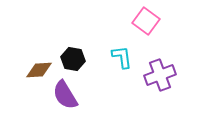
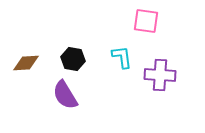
pink square: rotated 28 degrees counterclockwise
brown diamond: moved 13 px left, 7 px up
purple cross: rotated 24 degrees clockwise
